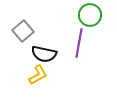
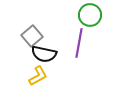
gray square: moved 9 px right, 5 px down
yellow L-shape: moved 1 px down
